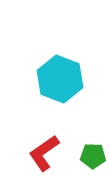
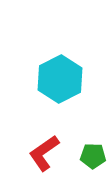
cyan hexagon: rotated 12 degrees clockwise
